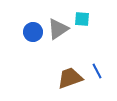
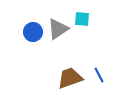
blue line: moved 2 px right, 4 px down
